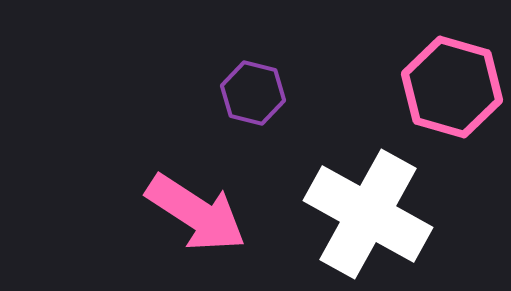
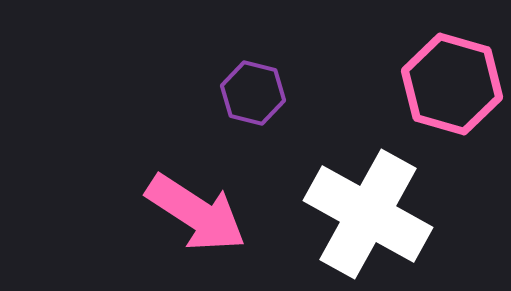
pink hexagon: moved 3 px up
